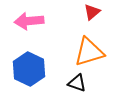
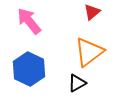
pink arrow: rotated 56 degrees clockwise
orange triangle: rotated 20 degrees counterclockwise
black triangle: rotated 48 degrees counterclockwise
